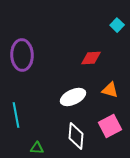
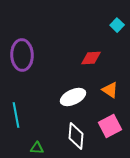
orange triangle: rotated 18 degrees clockwise
